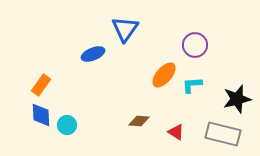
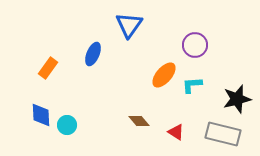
blue triangle: moved 4 px right, 4 px up
blue ellipse: rotated 45 degrees counterclockwise
orange rectangle: moved 7 px right, 17 px up
brown diamond: rotated 45 degrees clockwise
